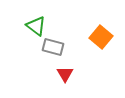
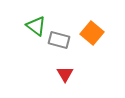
orange square: moved 9 px left, 4 px up
gray rectangle: moved 6 px right, 7 px up
